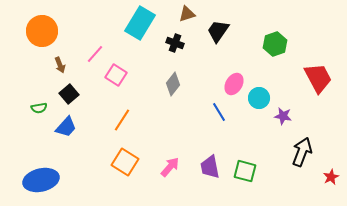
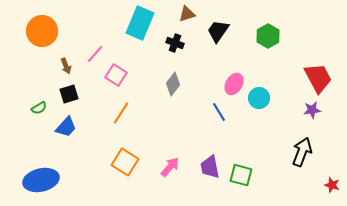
cyan rectangle: rotated 8 degrees counterclockwise
green hexagon: moved 7 px left, 8 px up; rotated 10 degrees counterclockwise
brown arrow: moved 6 px right, 1 px down
black square: rotated 24 degrees clockwise
green semicircle: rotated 21 degrees counterclockwise
purple star: moved 29 px right, 6 px up; rotated 18 degrees counterclockwise
orange line: moved 1 px left, 7 px up
green square: moved 4 px left, 4 px down
red star: moved 1 px right, 8 px down; rotated 28 degrees counterclockwise
